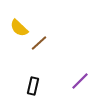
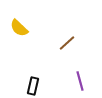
brown line: moved 28 px right
purple line: rotated 60 degrees counterclockwise
